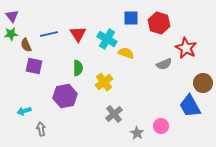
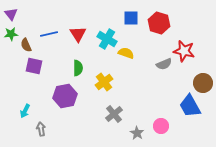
purple triangle: moved 1 px left, 2 px up
red star: moved 2 px left, 3 px down; rotated 15 degrees counterclockwise
cyan arrow: moved 1 px right; rotated 48 degrees counterclockwise
